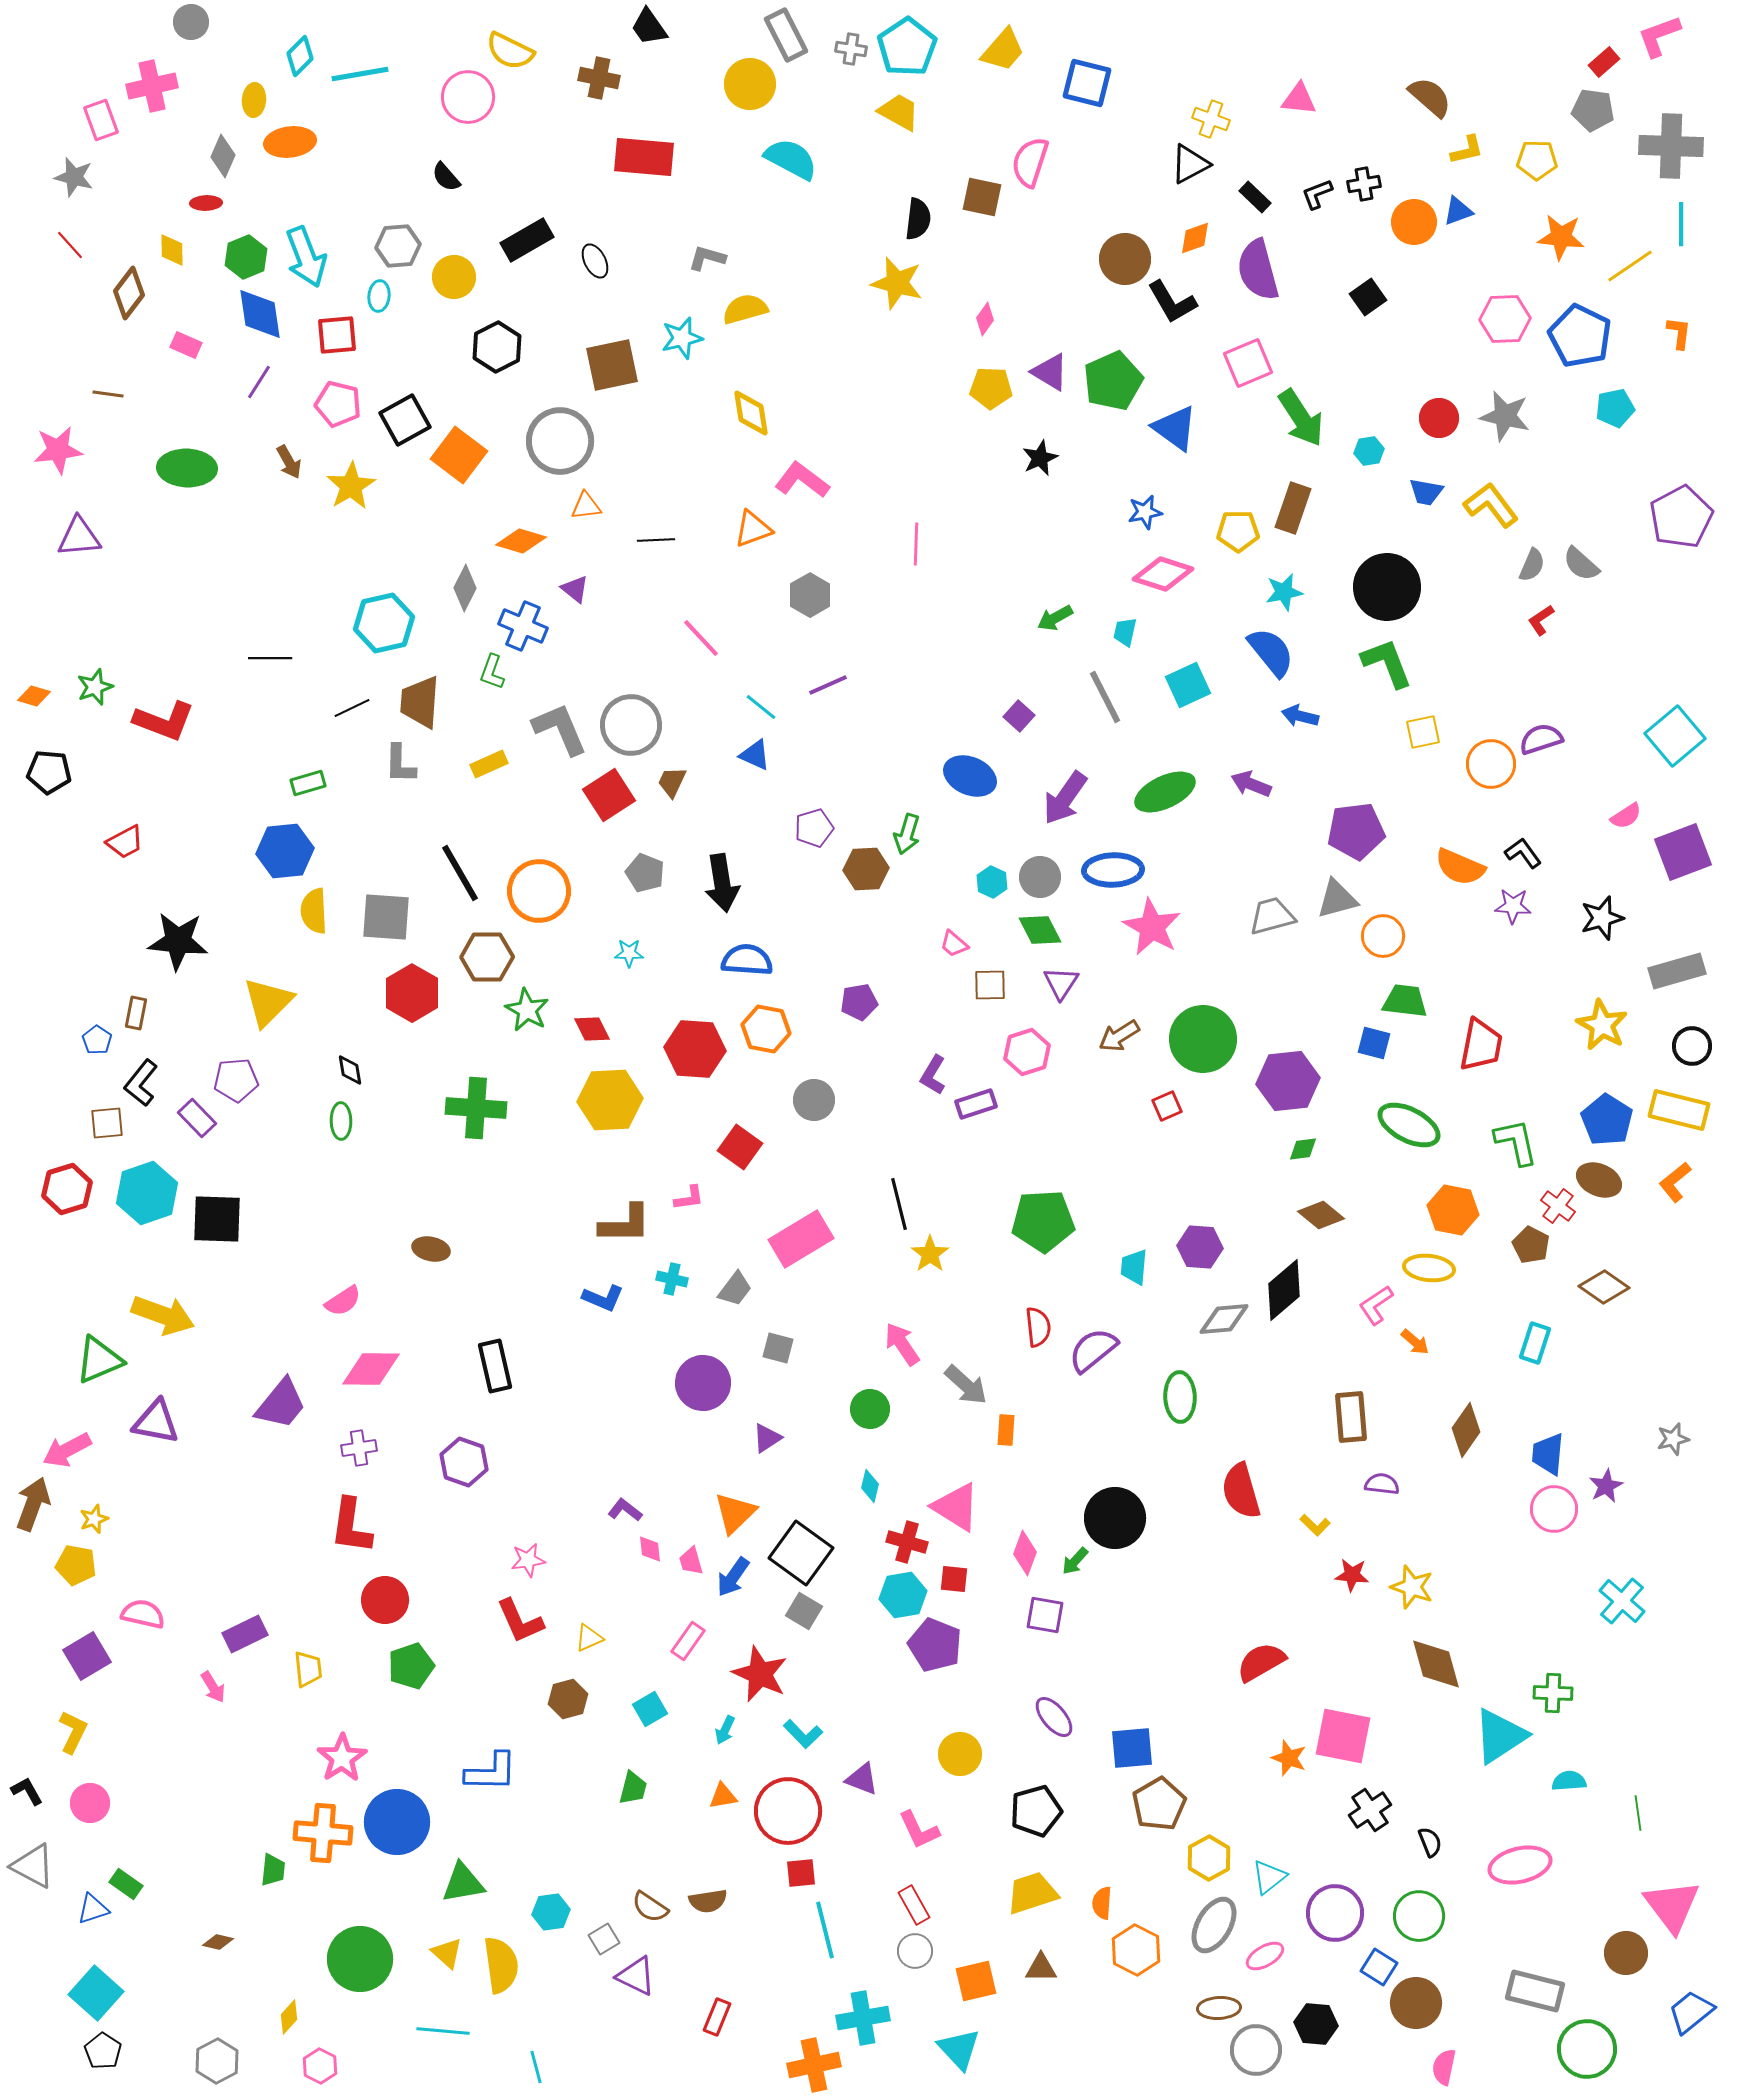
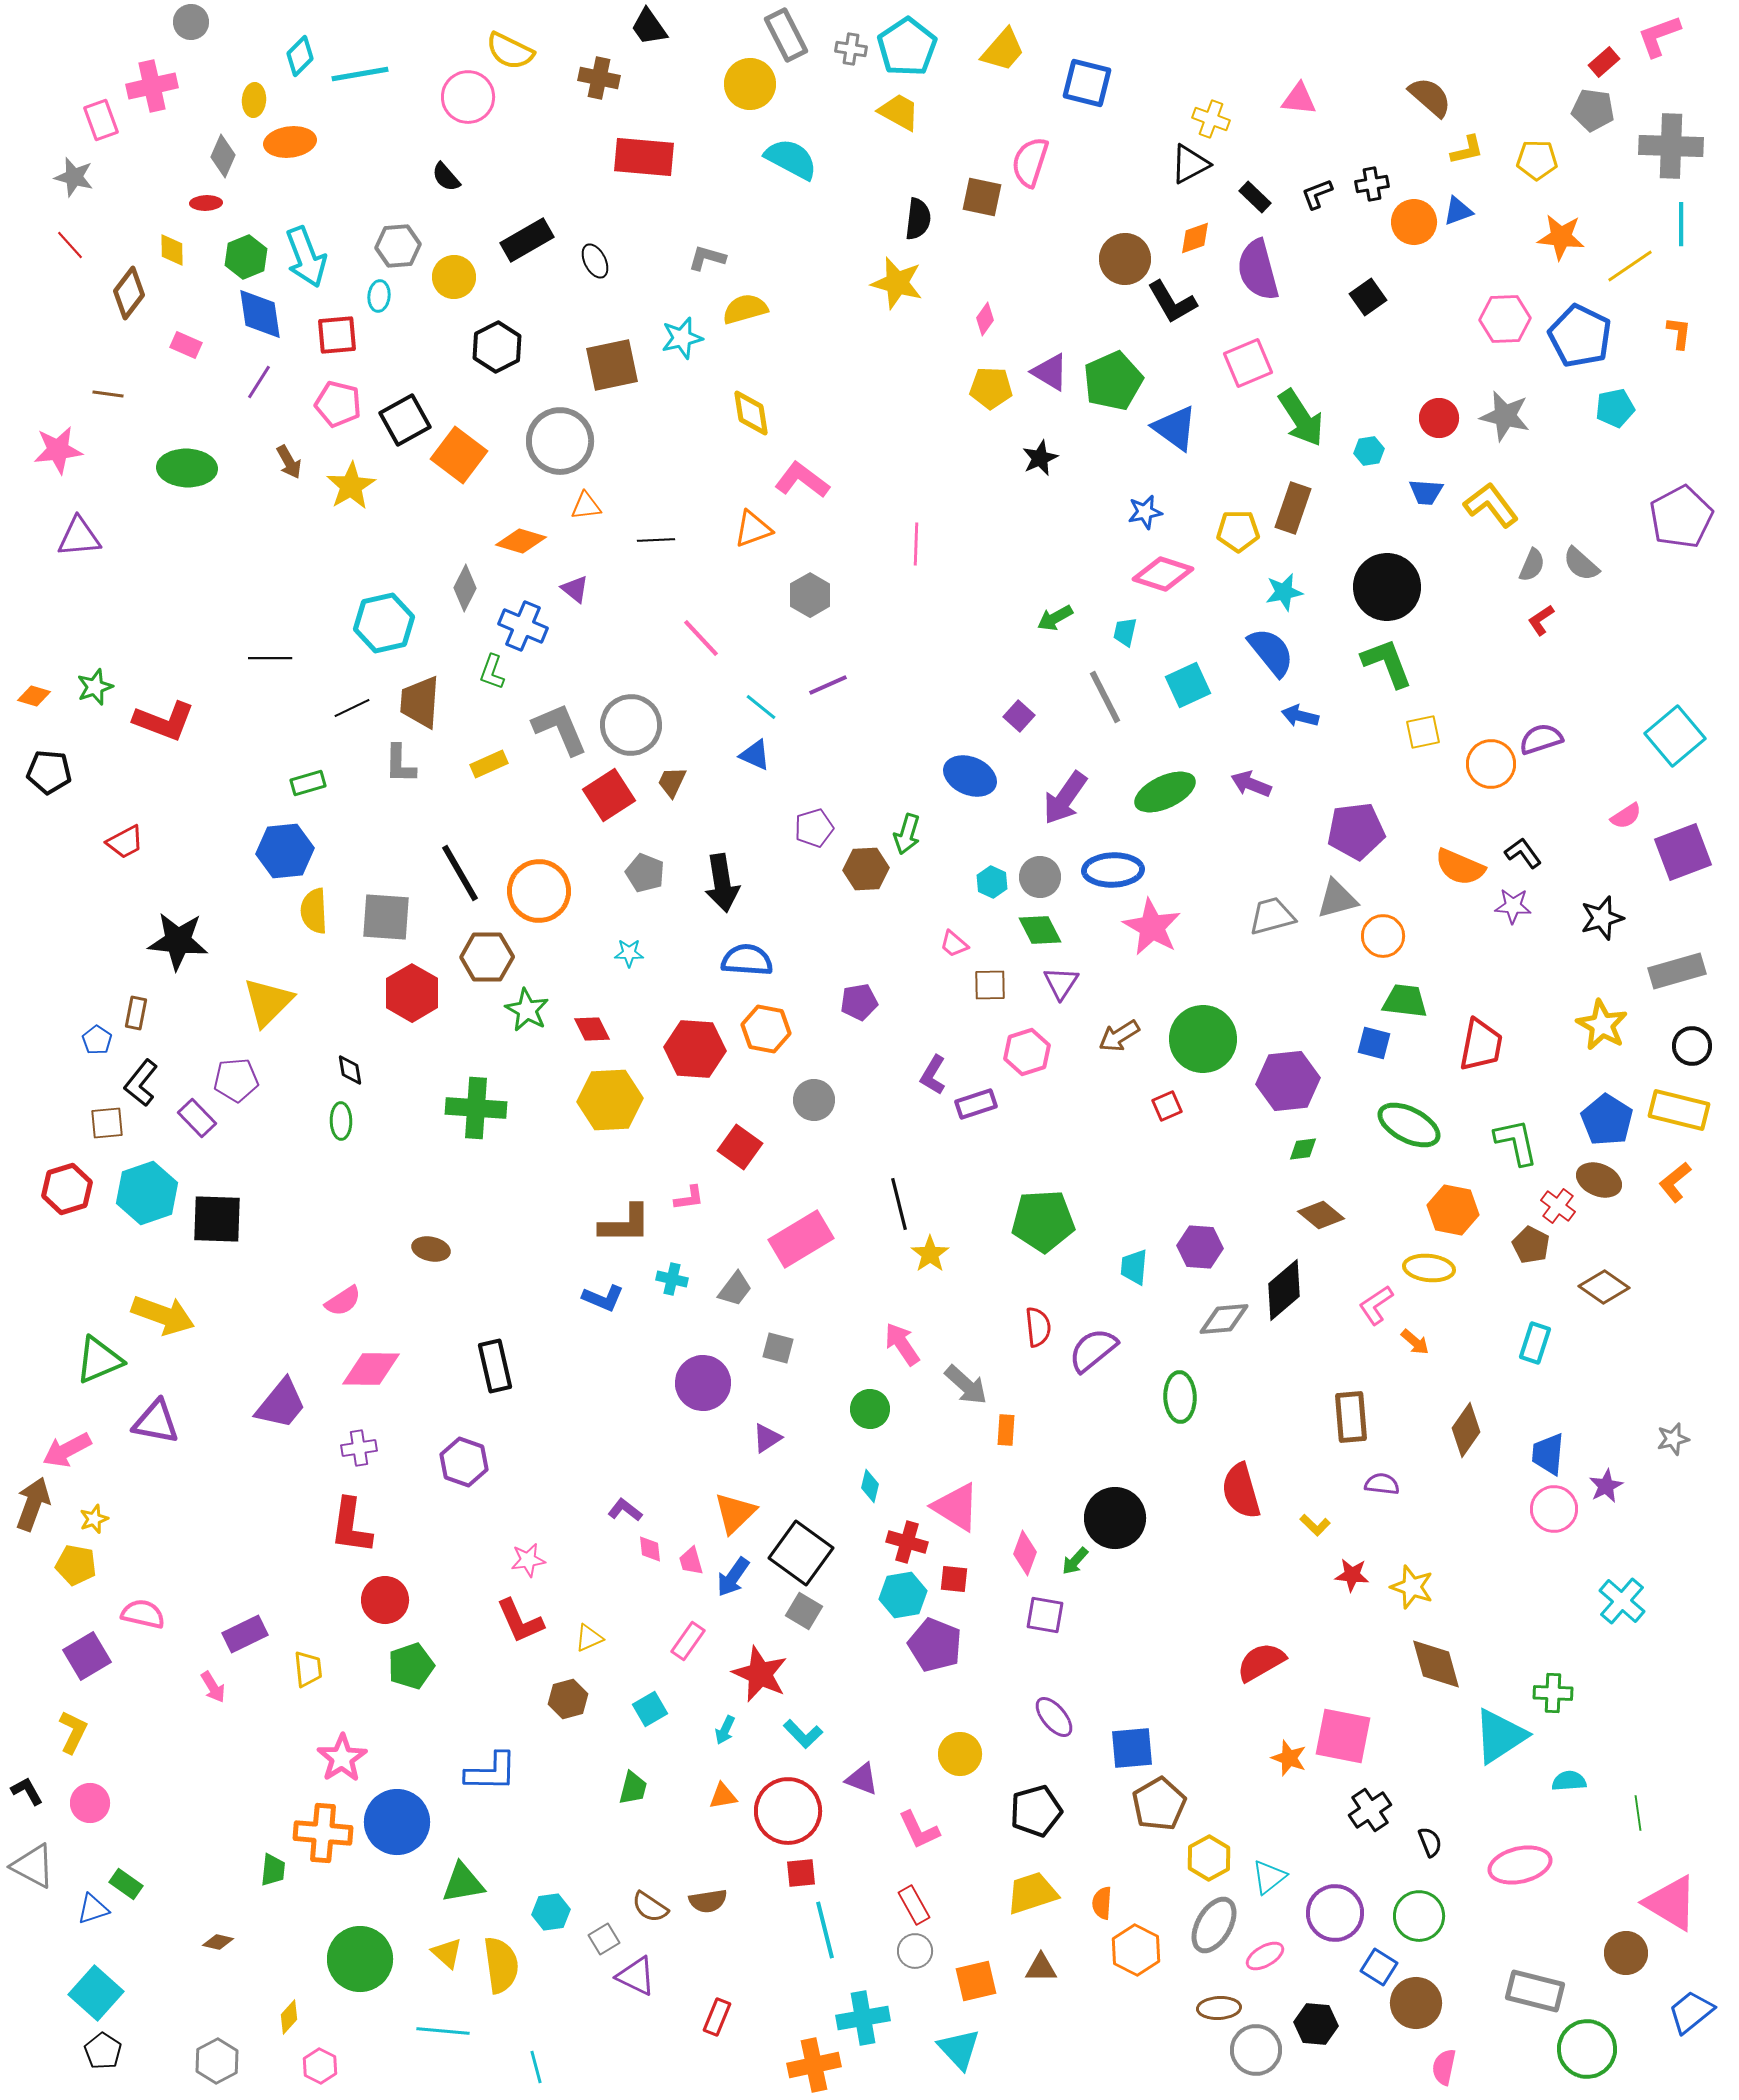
black cross at (1364, 184): moved 8 px right
blue trapezoid at (1426, 492): rotated 6 degrees counterclockwise
pink triangle at (1672, 1906): moved 1 px left, 3 px up; rotated 22 degrees counterclockwise
